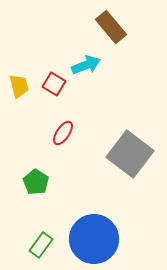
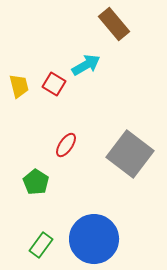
brown rectangle: moved 3 px right, 3 px up
cyan arrow: rotated 8 degrees counterclockwise
red ellipse: moved 3 px right, 12 px down
